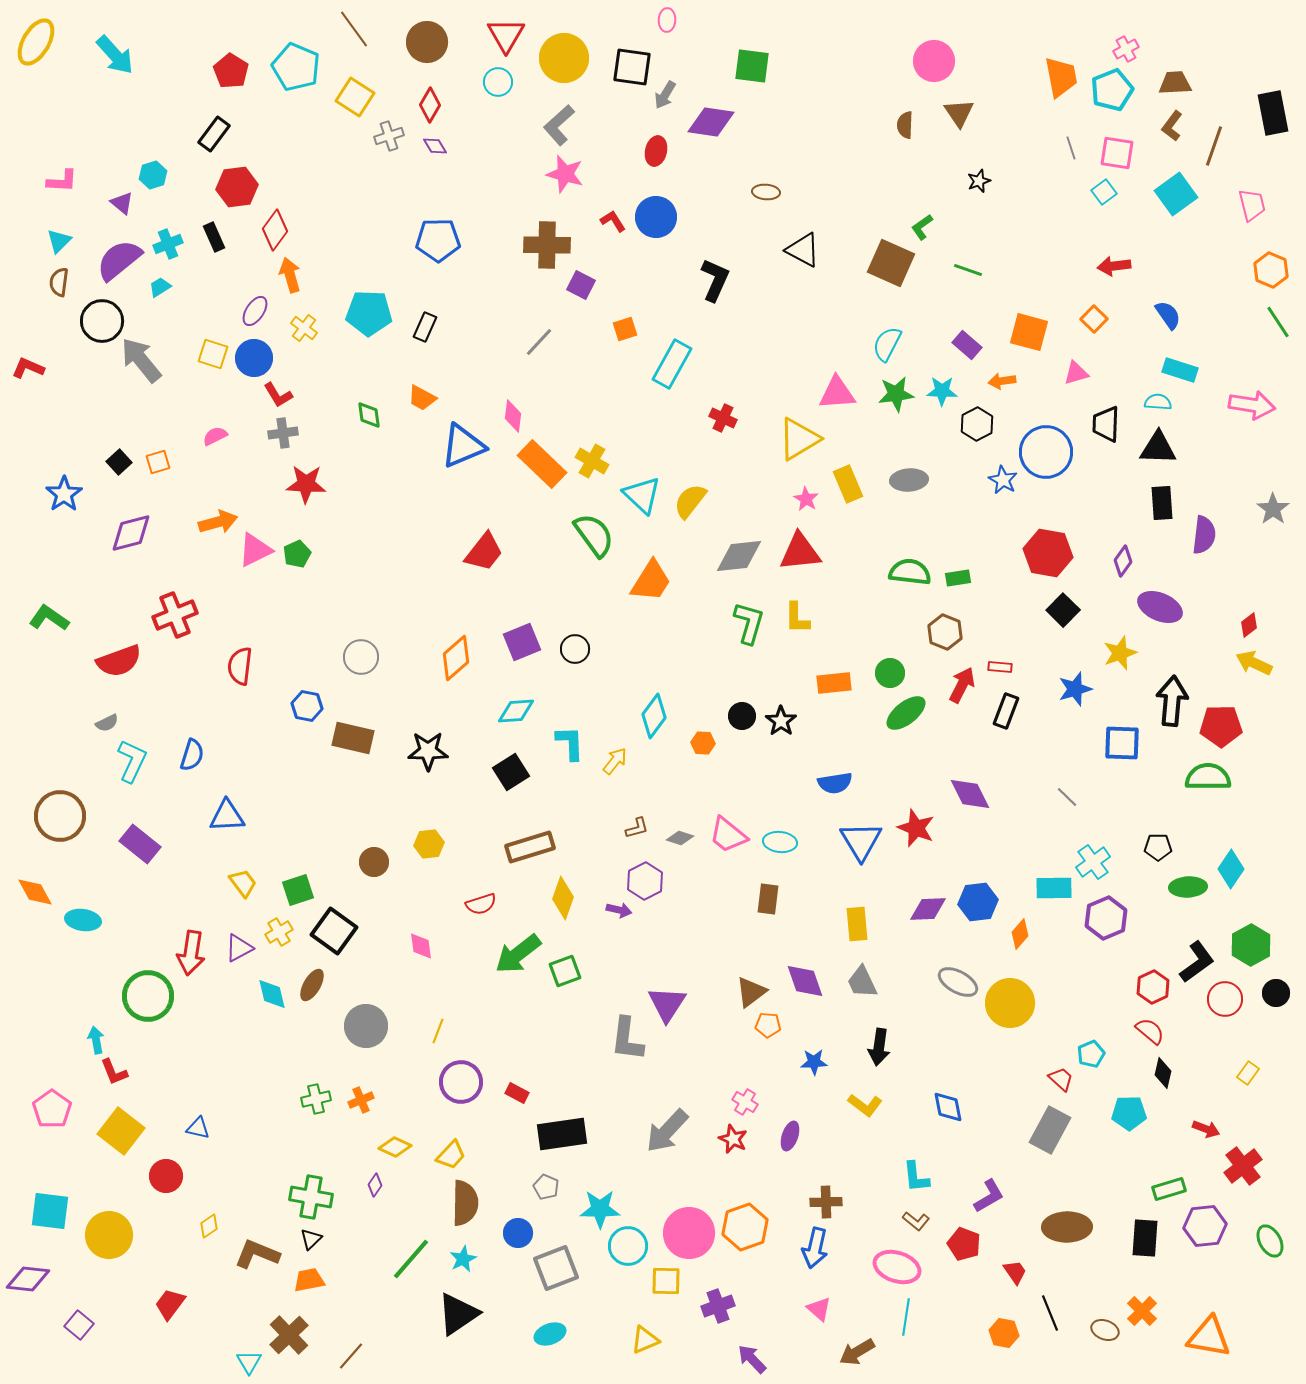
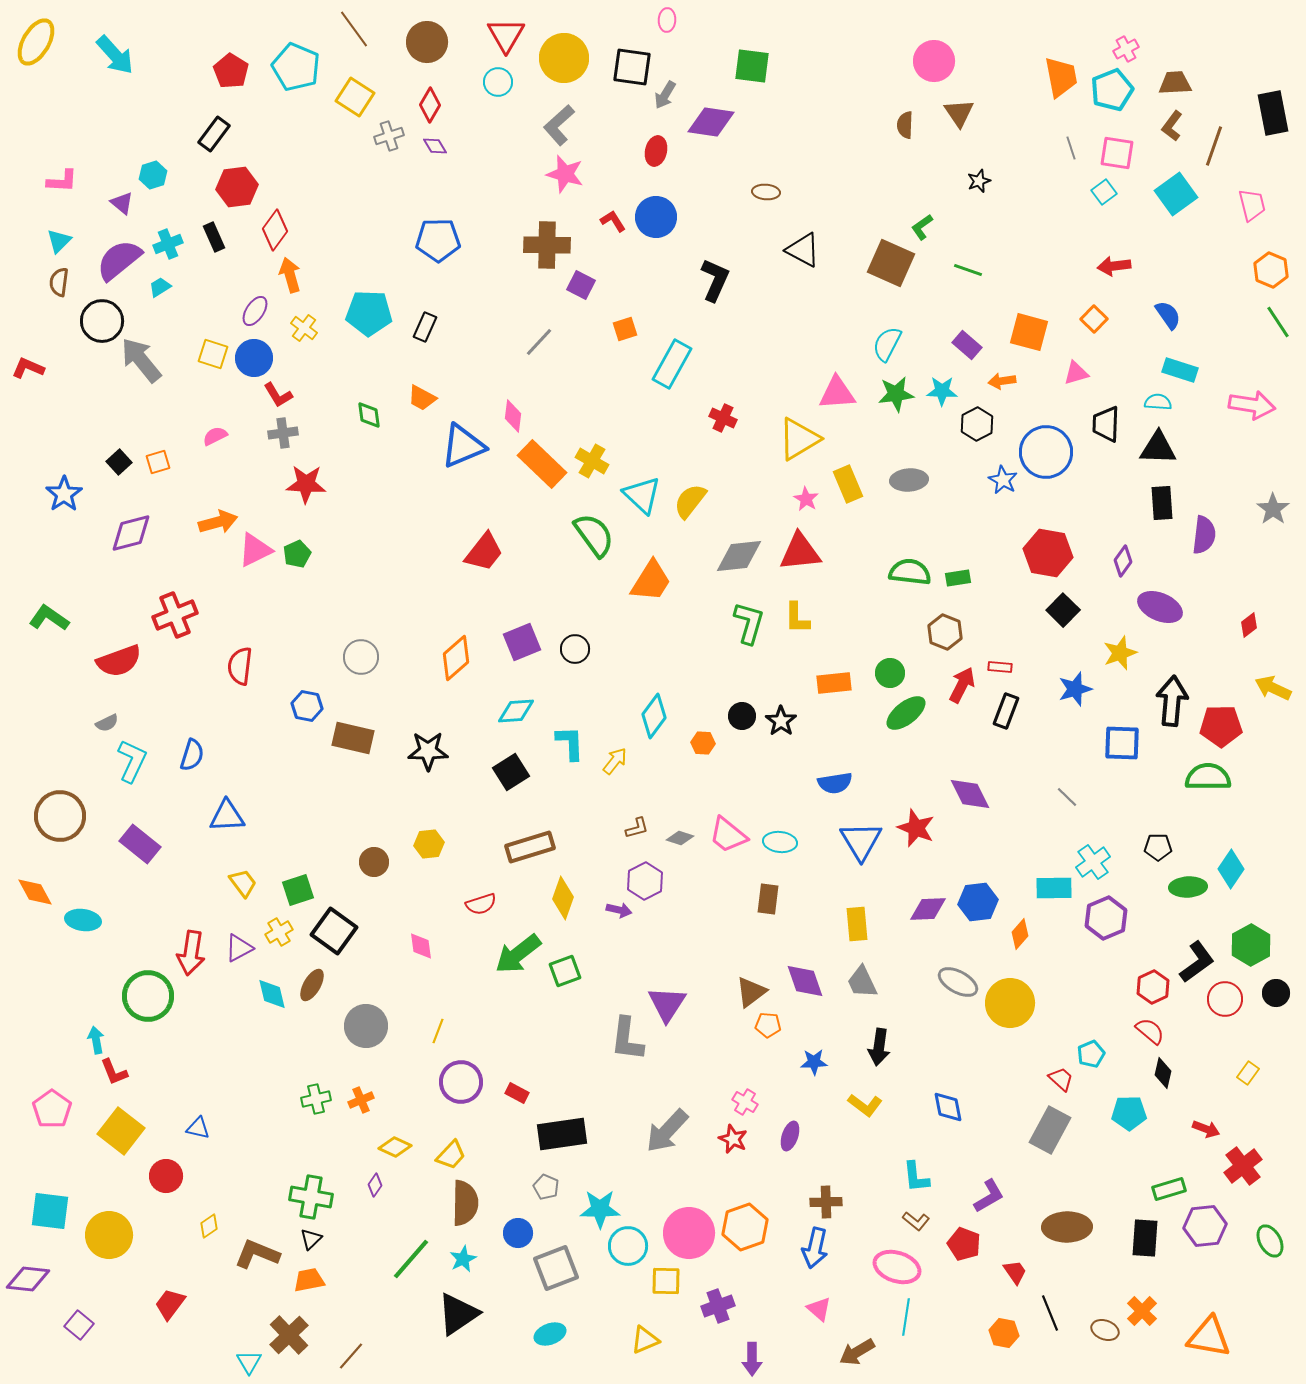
yellow arrow at (1254, 663): moved 19 px right, 25 px down
purple arrow at (752, 1359): rotated 136 degrees counterclockwise
